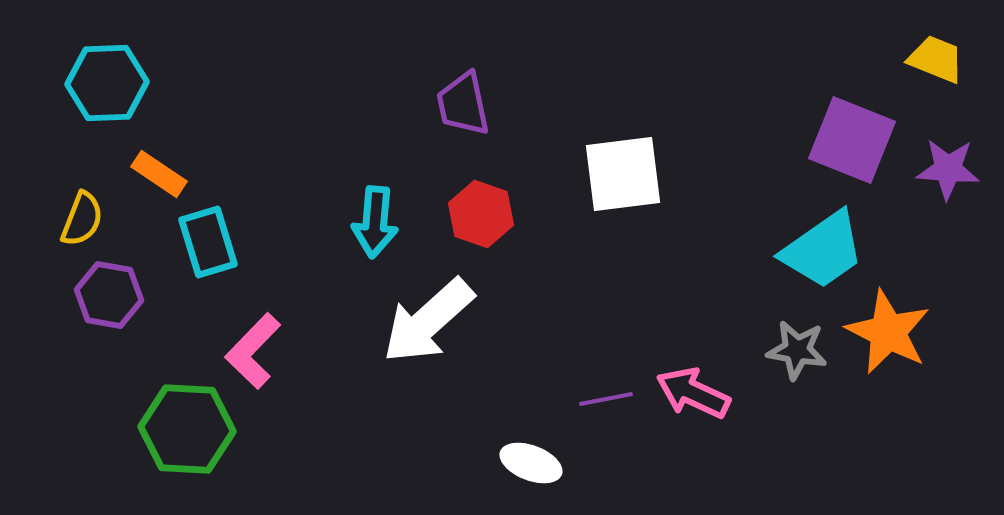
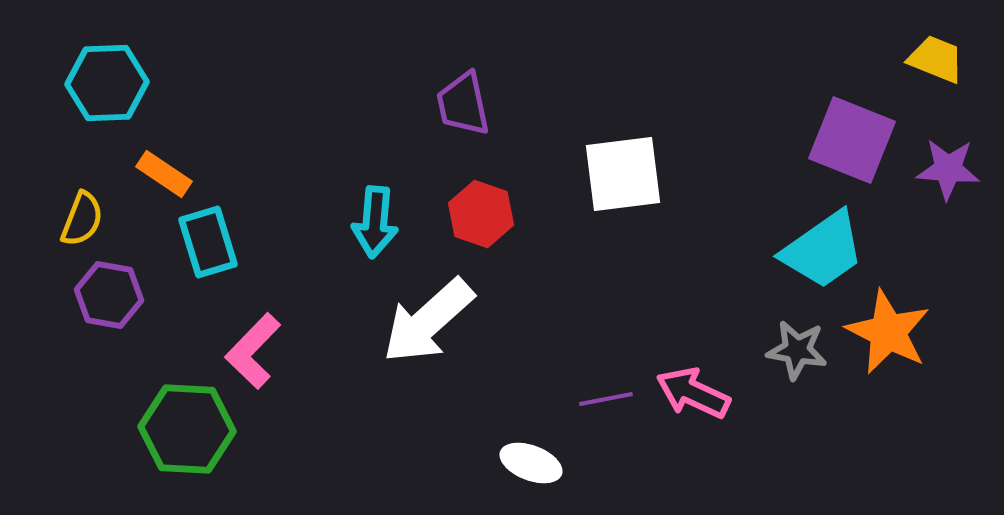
orange rectangle: moved 5 px right
